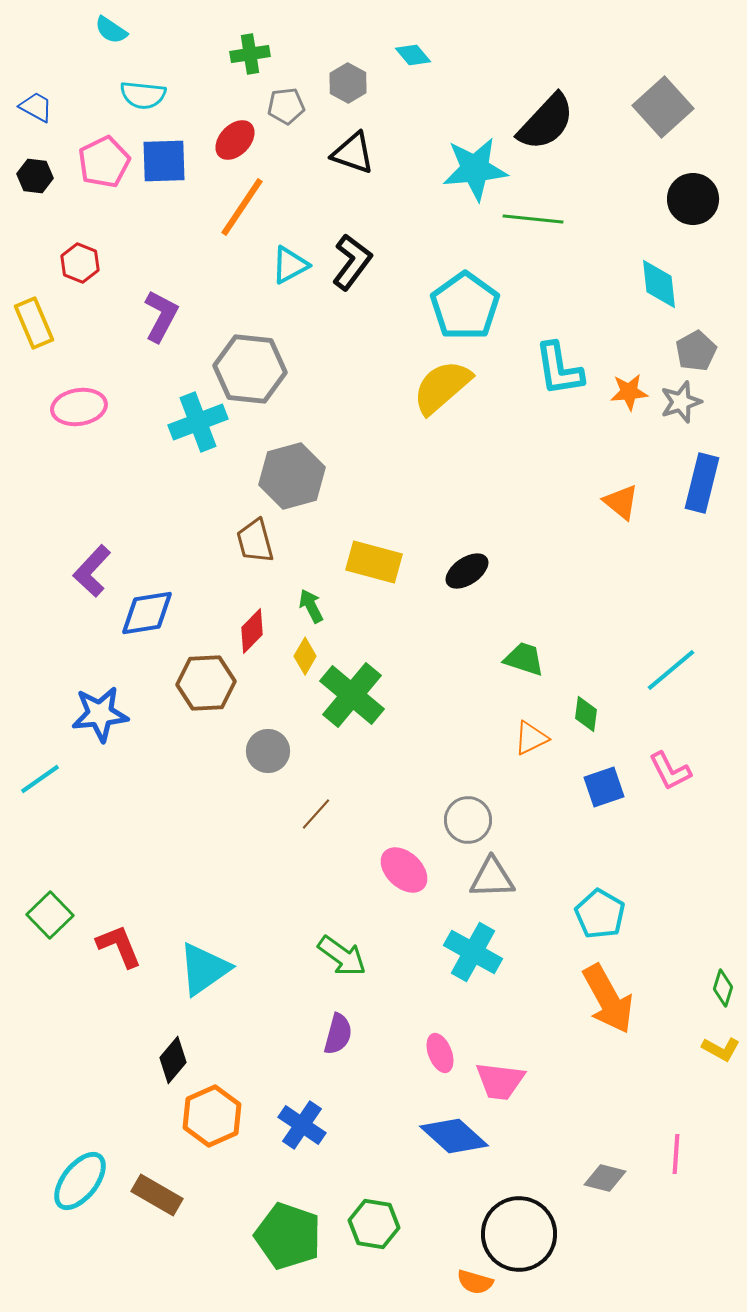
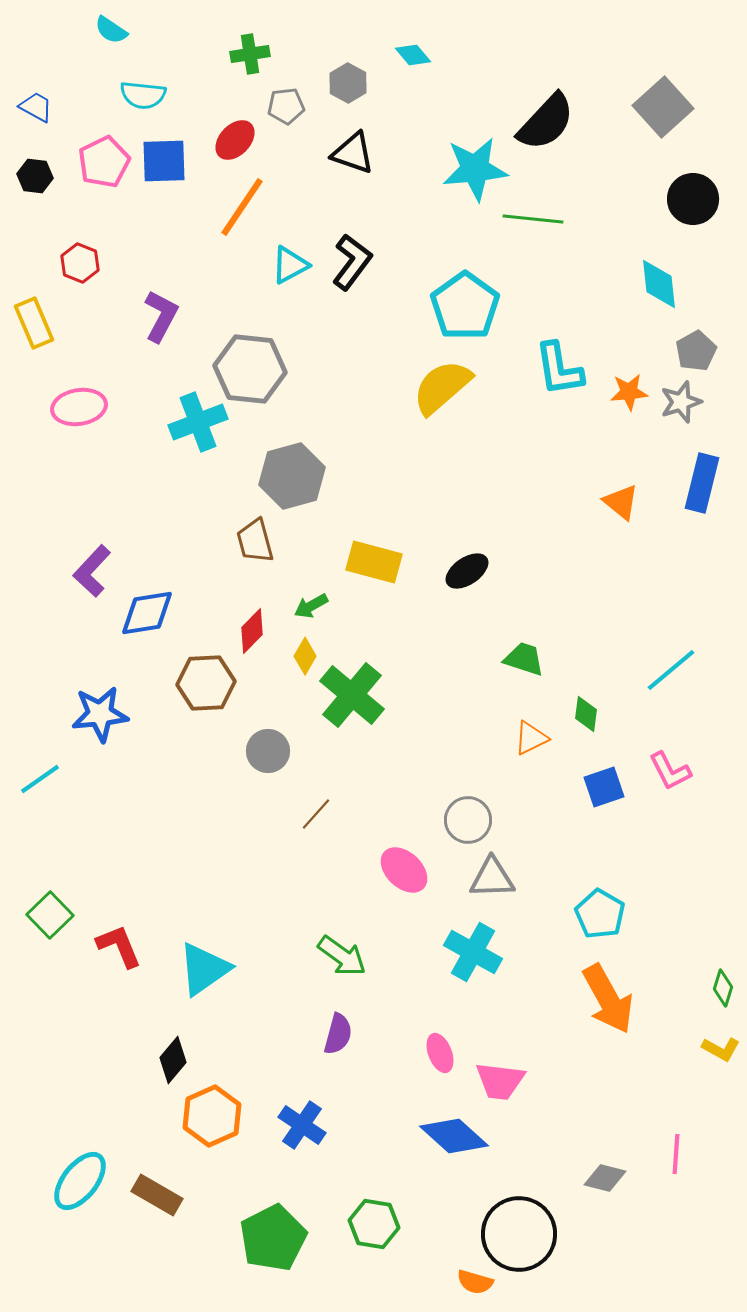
green arrow at (311, 606): rotated 92 degrees counterclockwise
green pentagon at (288, 1236): moved 15 px left, 2 px down; rotated 26 degrees clockwise
